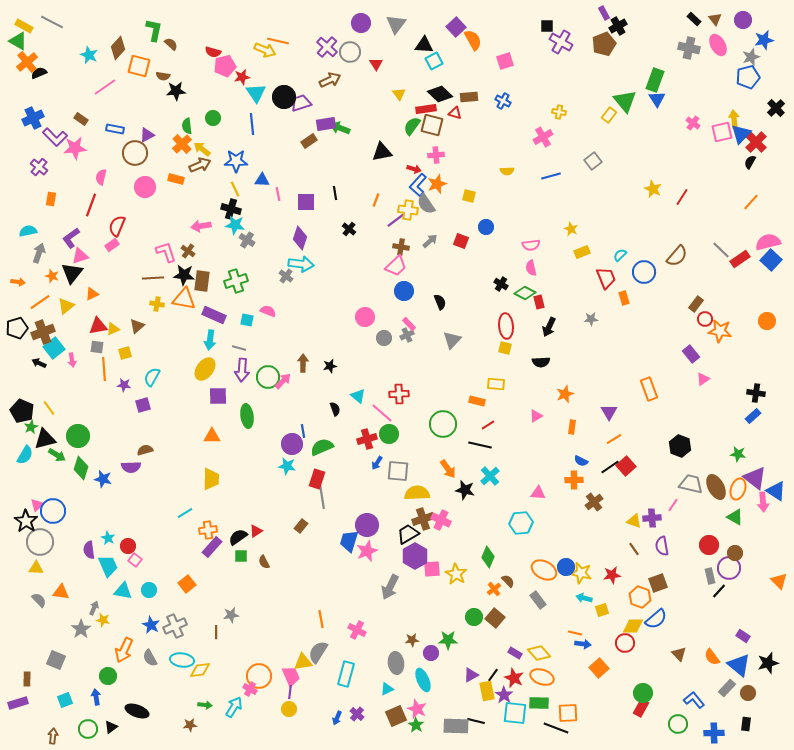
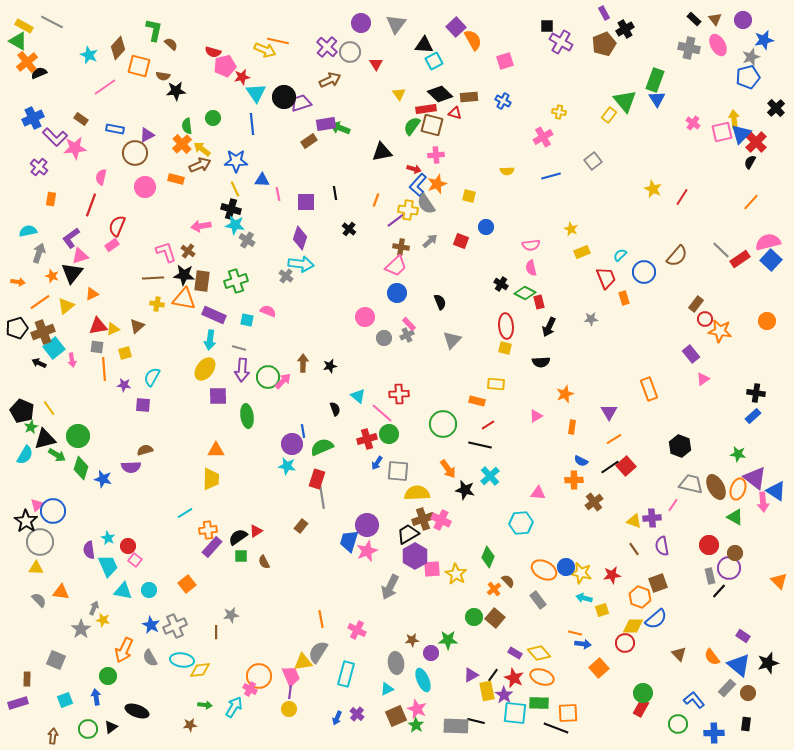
black cross at (618, 26): moved 7 px right, 3 px down
blue circle at (404, 291): moved 7 px left, 2 px down
purple square at (143, 405): rotated 21 degrees clockwise
orange triangle at (212, 436): moved 4 px right, 14 px down
